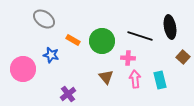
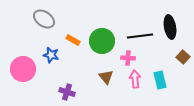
black line: rotated 25 degrees counterclockwise
purple cross: moved 1 px left, 2 px up; rotated 35 degrees counterclockwise
